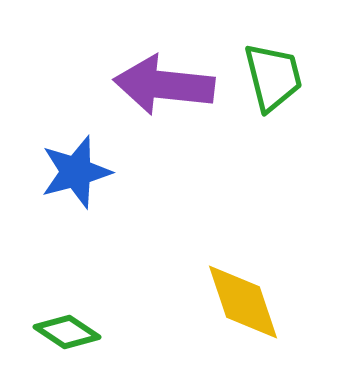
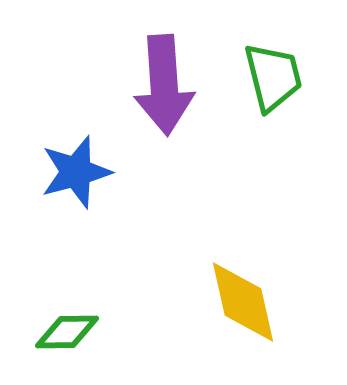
purple arrow: rotated 100 degrees counterclockwise
yellow diamond: rotated 6 degrees clockwise
green diamond: rotated 34 degrees counterclockwise
